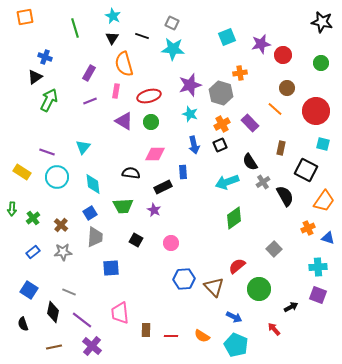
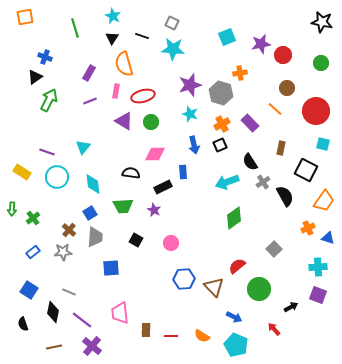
red ellipse at (149, 96): moved 6 px left
brown cross at (61, 225): moved 8 px right, 5 px down
